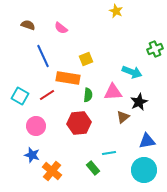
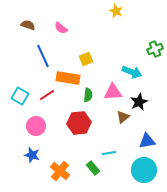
orange cross: moved 8 px right
